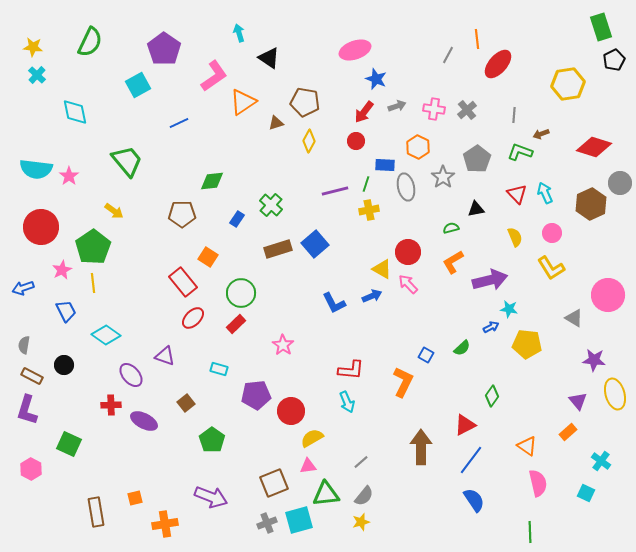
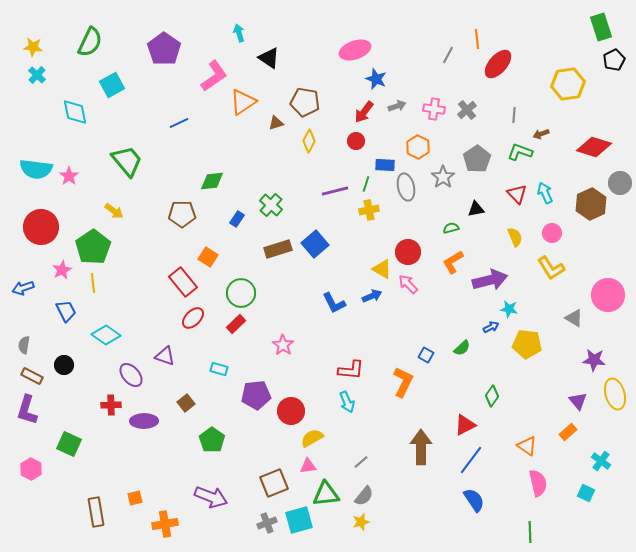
cyan square at (138, 85): moved 26 px left
purple ellipse at (144, 421): rotated 28 degrees counterclockwise
